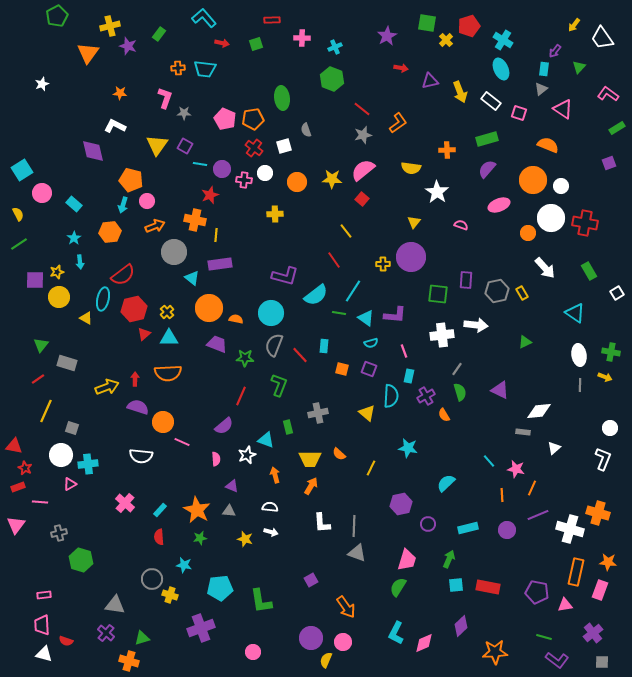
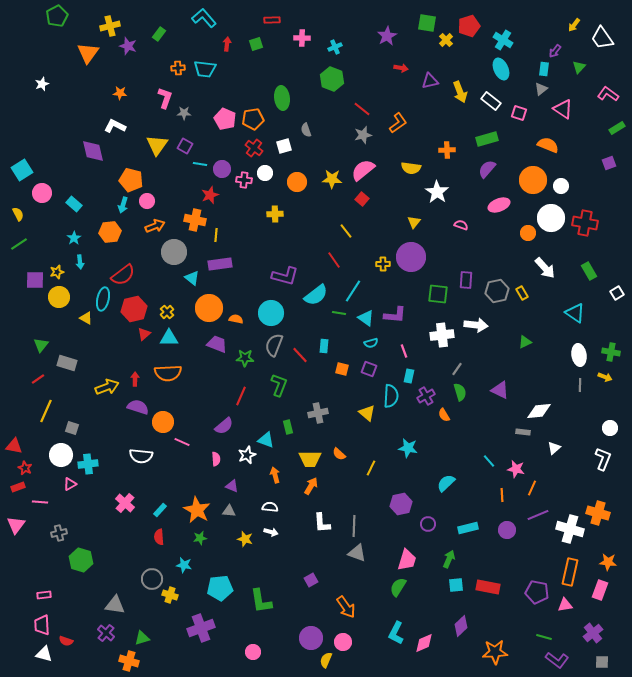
red arrow at (222, 43): moved 5 px right, 1 px down; rotated 96 degrees counterclockwise
orange rectangle at (576, 572): moved 6 px left
